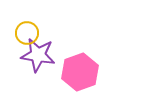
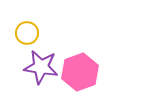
purple star: moved 3 px right, 12 px down
